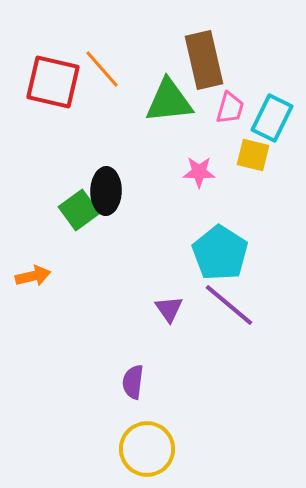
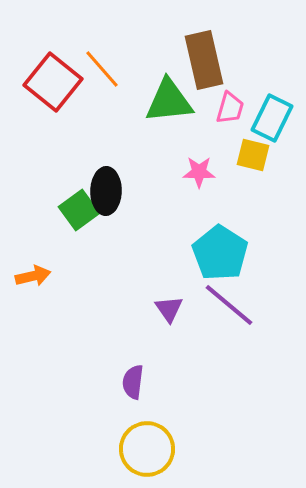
red square: rotated 26 degrees clockwise
